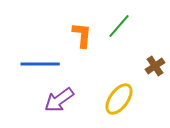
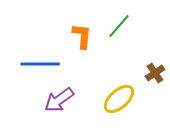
orange L-shape: moved 1 px down
brown cross: moved 7 px down
yellow ellipse: rotated 12 degrees clockwise
